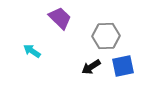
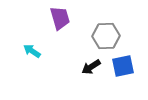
purple trapezoid: rotated 30 degrees clockwise
